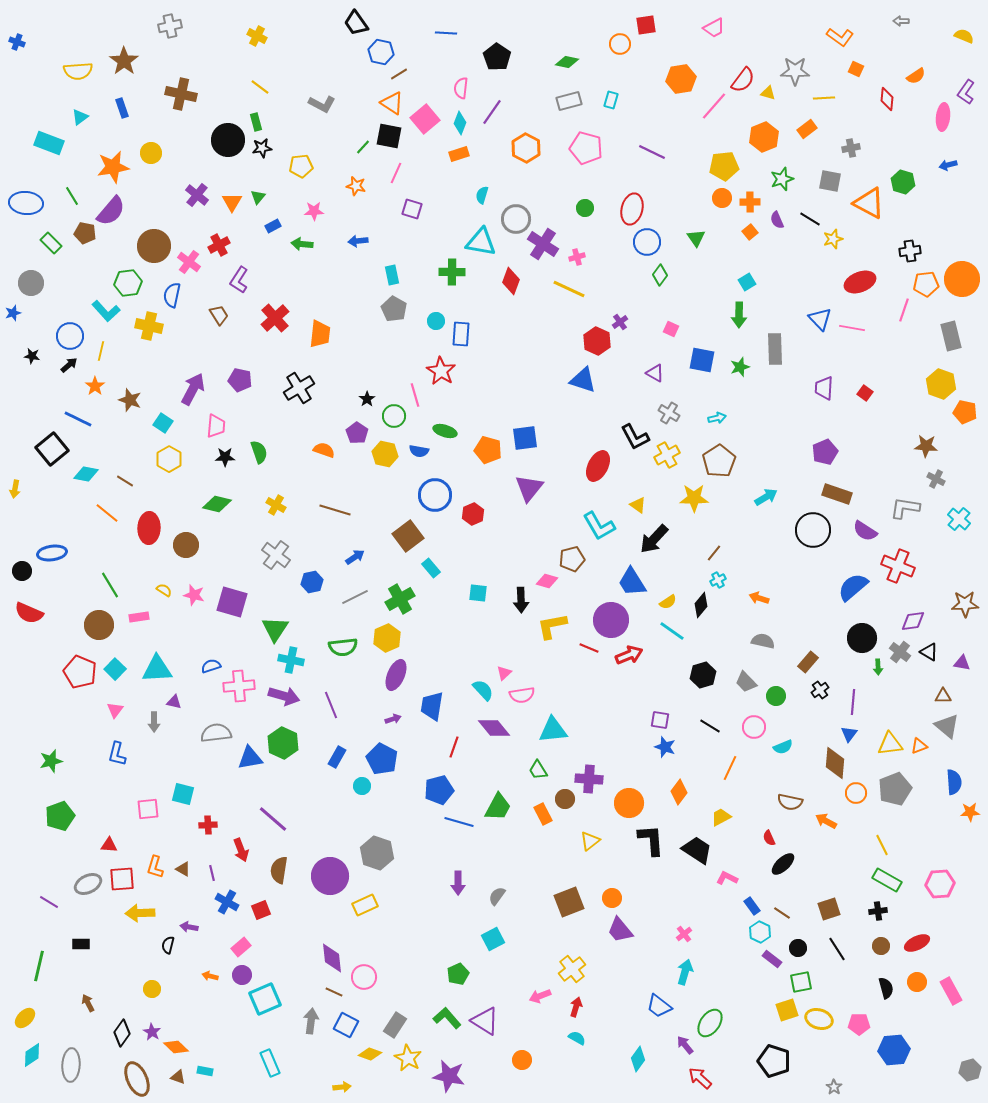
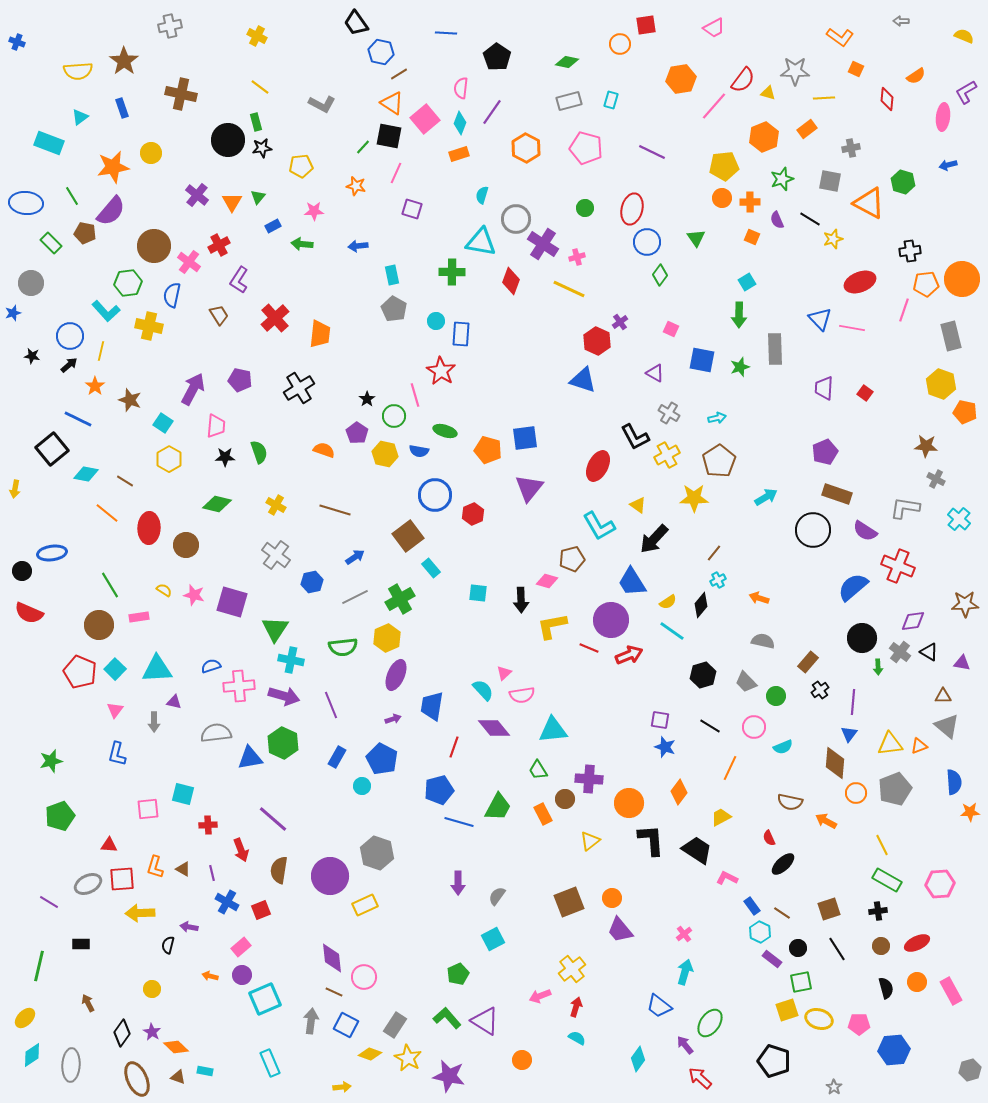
purple L-shape at (966, 92): rotated 25 degrees clockwise
orange square at (750, 232): moved 2 px right, 5 px down; rotated 28 degrees counterclockwise
blue arrow at (358, 241): moved 5 px down
